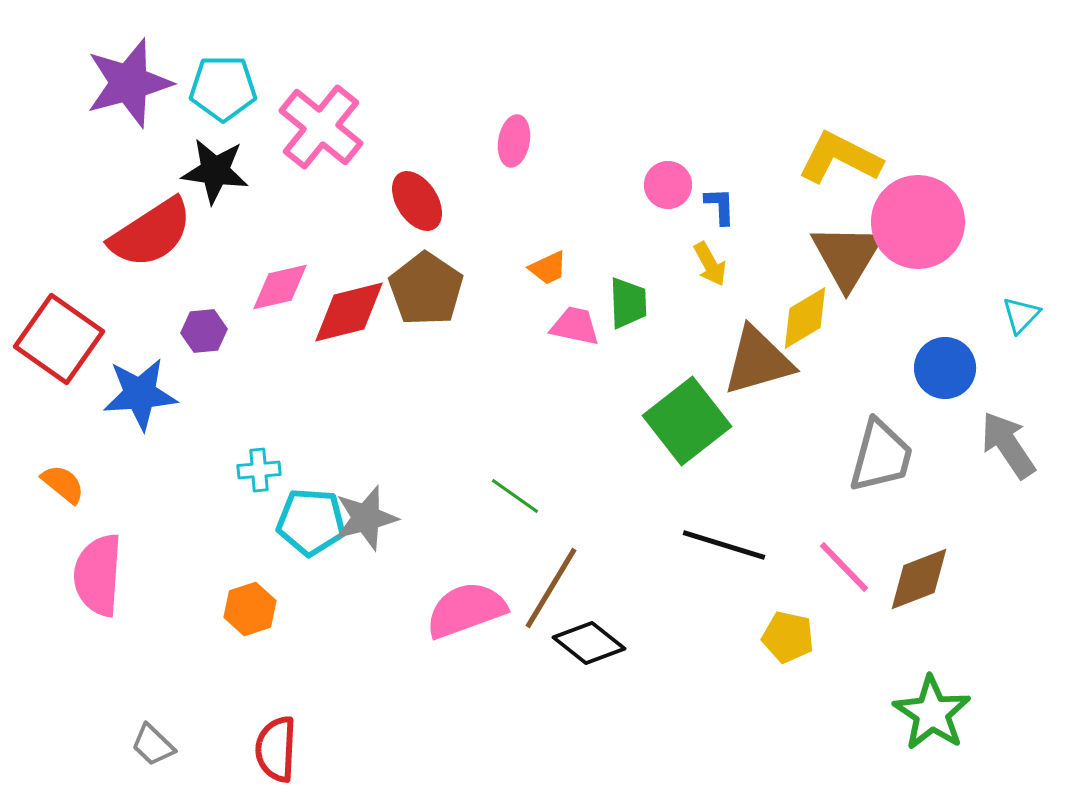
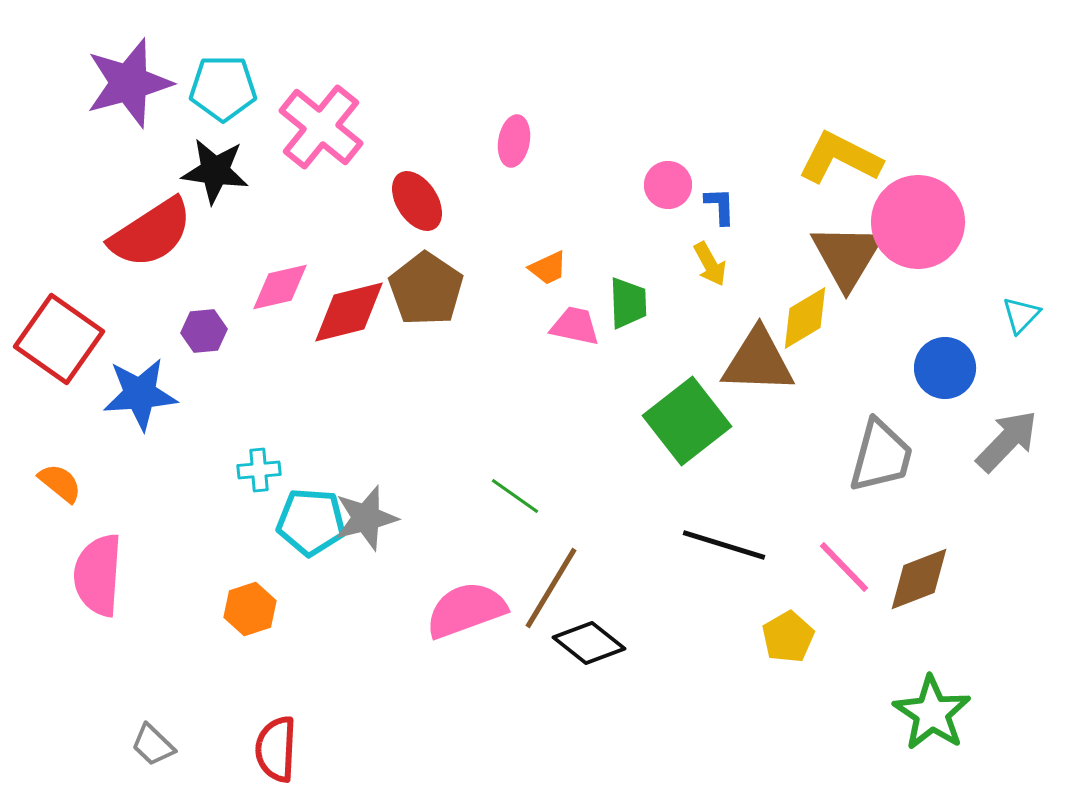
brown triangle at (758, 361): rotated 18 degrees clockwise
gray arrow at (1008, 445): moved 1 px left, 4 px up; rotated 78 degrees clockwise
orange semicircle at (63, 484): moved 3 px left, 1 px up
yellow pentagon at (788, 637): rotated 30 degrees clockwise
